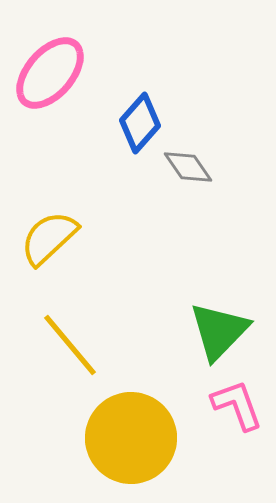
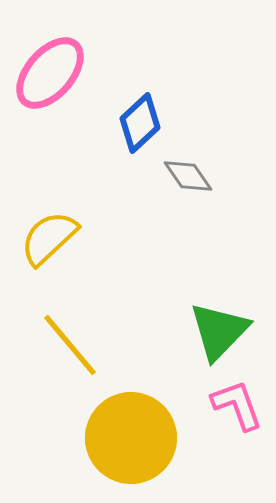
blue diamond: rotated 6 degrees clockwise
gray diamond: moved 9 px down
